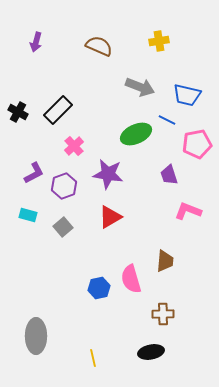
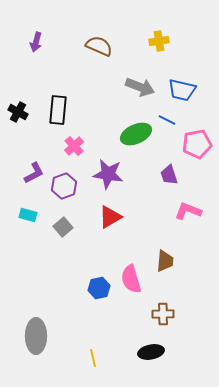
blue trapezoid: moved 5 px left, 5 px up
black rectangle: rotated 40 degrees counterclockwise
